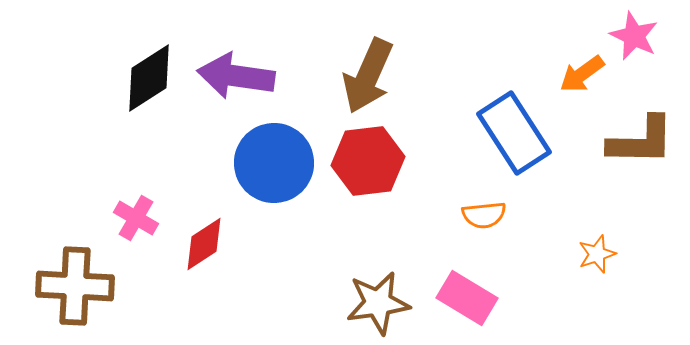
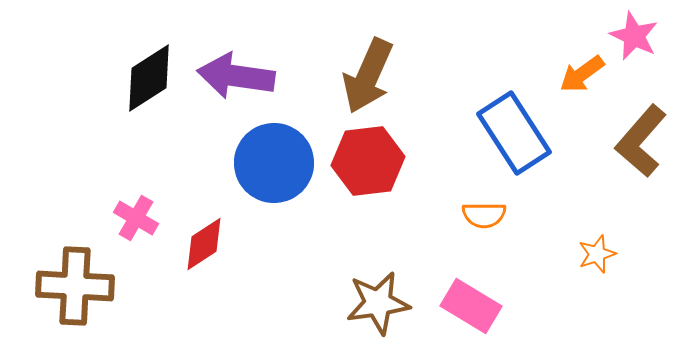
brown L-shape: rotated 130 degrees clockwise
orange semicircle: rotated 6 degrees clockwise
pink rectangle: moved 4 px right, 8 px down
